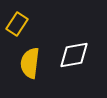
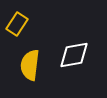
yellow semicircle: moved 2 px down
